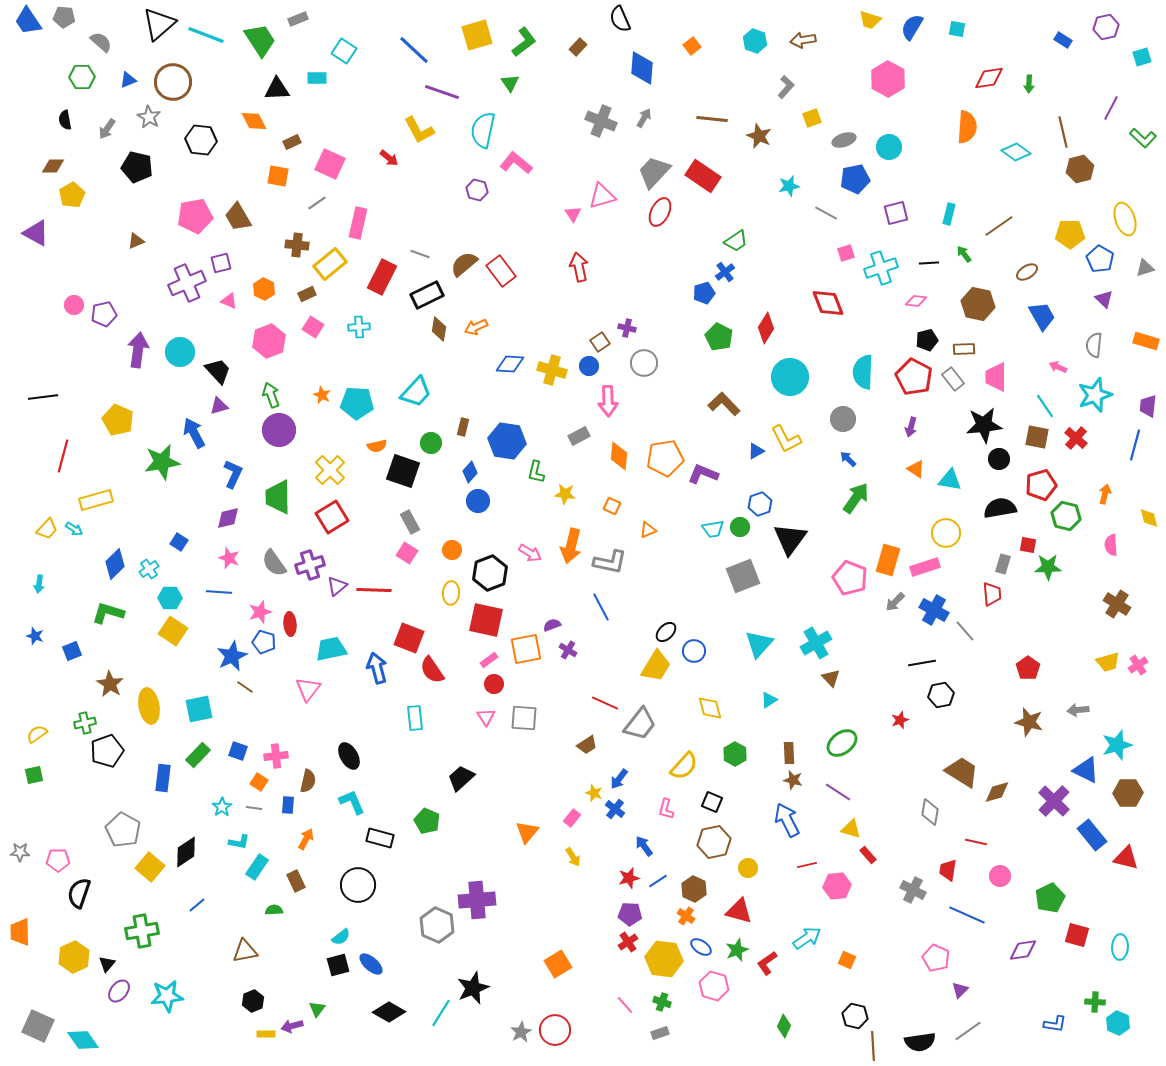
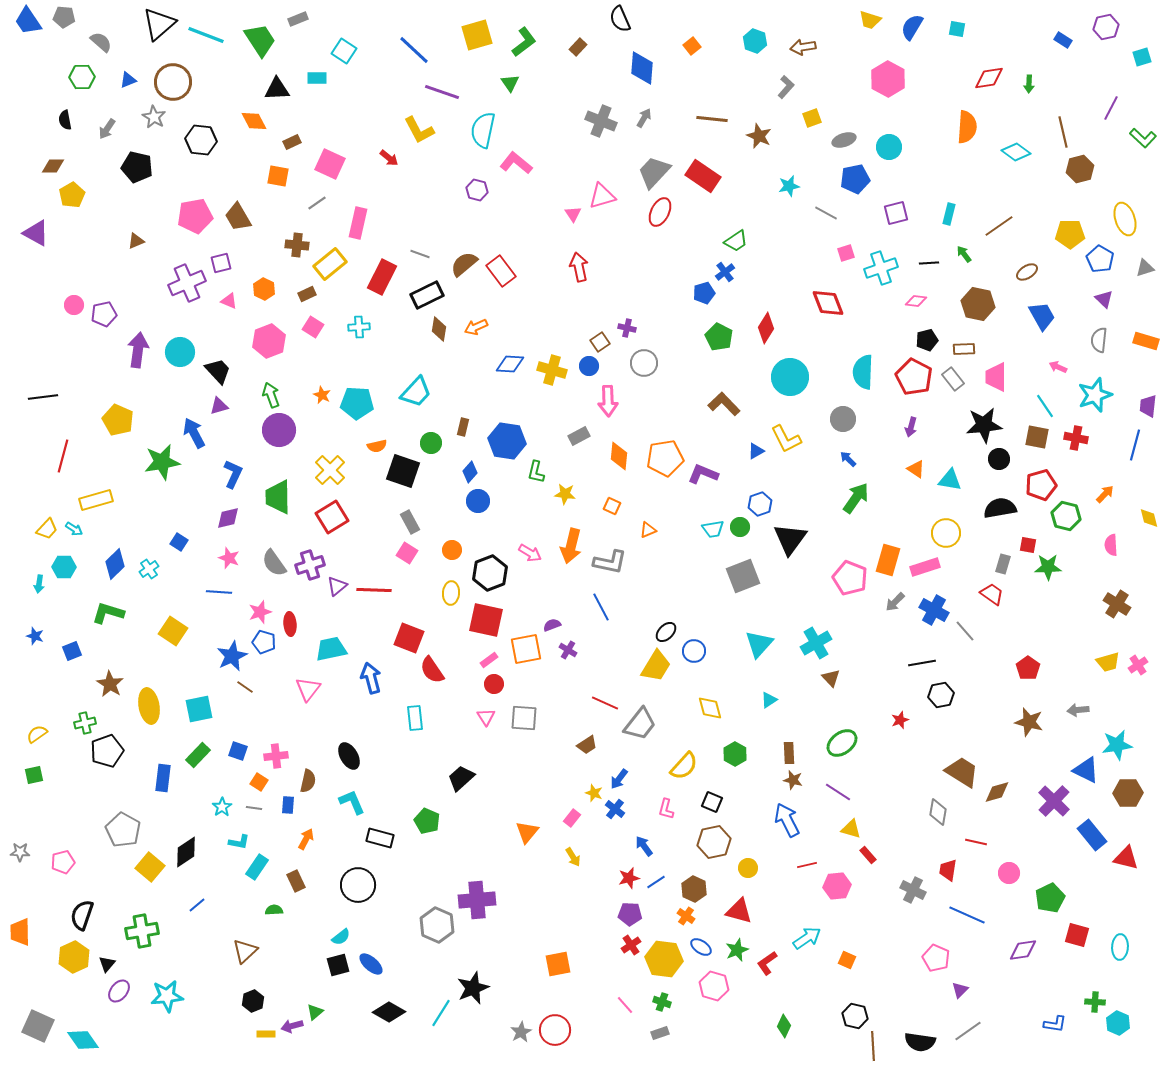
brown arrow at (803, 40): moved 7 px down
gray star at (149, 117): moved 5 px right
gray semicircle at (1094, 345): moved 5 px right, 5 px up
red cross at (1076, 438): rotated 30 degrees counterclockwise
orange arrow at (1105, 494): rotated 30 degrees clockwise
red trapezoid at (992, 594): rotated 50 degrees counterclockwise
cyan hexagon at (170, 598): moved 106 px left, 31 px up
blue arrow at (377, 668): moved 6 px left, 10 px down
cyan star at (1117, 745): rotated 8 degrees clockwise
gray diamond at (930, 812): moved 8 px right
pink pentagon at (58, 860): moved 5 px right, 2 px down; rotated 15 degrees counterclockwise
pink circle at (1000, 876): moved 9 px right, 3 px up
blue line at (658, 881): moved 2 px left, 1 px down
black semicircle at (79, 893): moved 3 px right, 22 px down
red cross at (628, 942): moved 3 px right, 3 px down
brown triangle at (245, 951): rotated 32 degrees counterclockwise
orange square at (558, 964): rotated 20 degrees clockwise
green triangle at (317, 1009): moved 2 px left, 3 px down; rotated 12 degrees clockwise
black semicircle at (920, 1042): rotated 16 degrees clockwise
